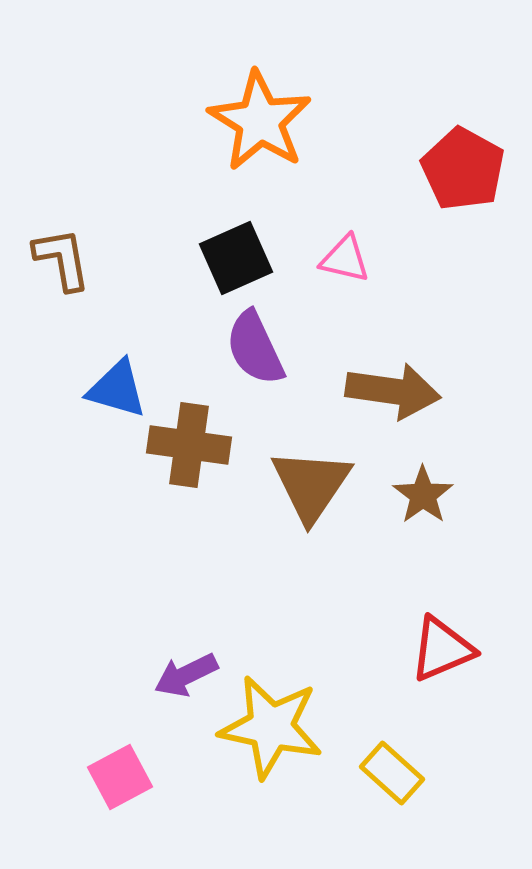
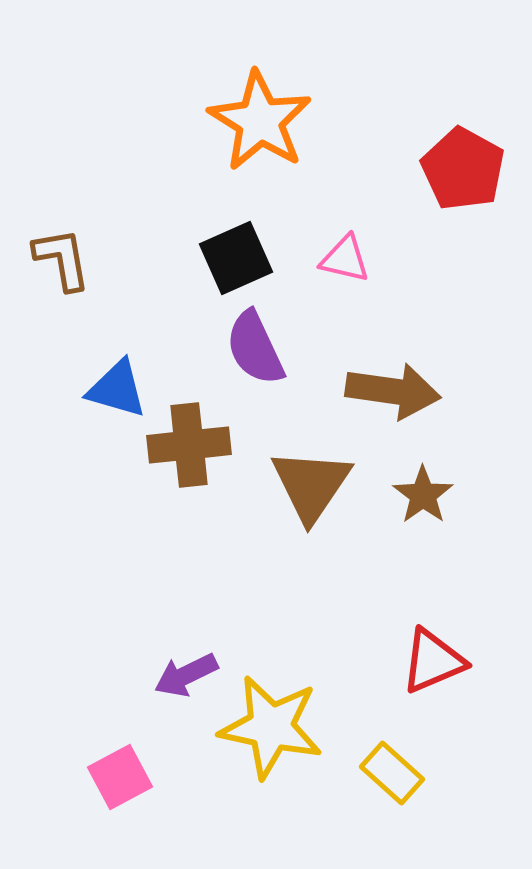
brown cross: rotated 14 degrees counterclockwise
red triangle: moved 9 px left, 12 px down
